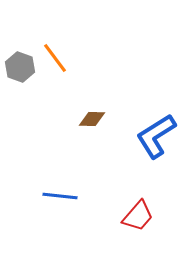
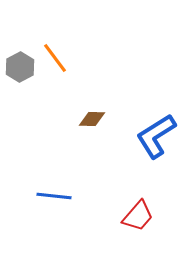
gray hexagon: rotated 12 degrees clockwise
blue line: moved 6 px left
